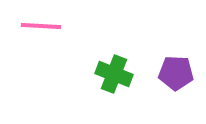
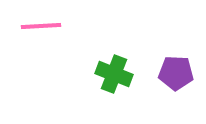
pink line: rotated 6 degrees counterclockwise
